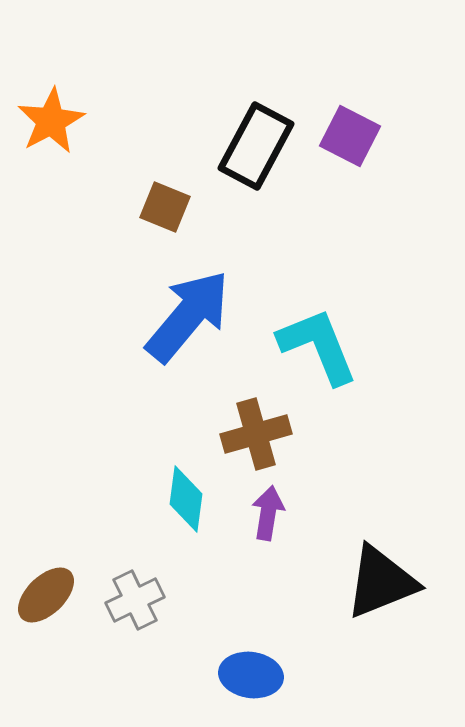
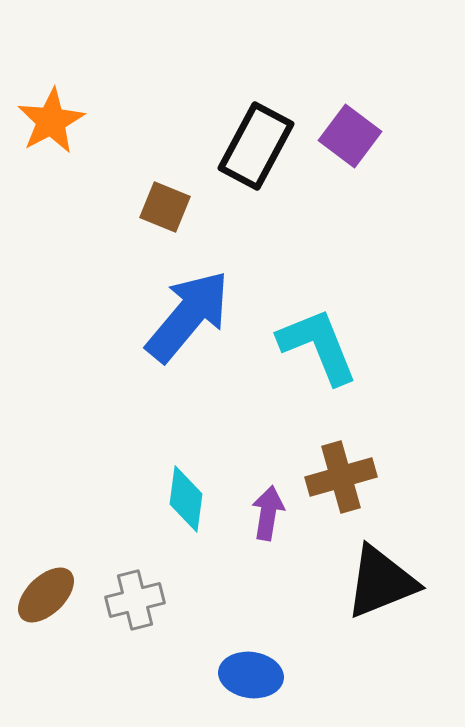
purple square: rotated 10 degrees clockwise
brown cross: moved 85 px right, 43 px down
gray cross: rotated 12 degrees clockwise
